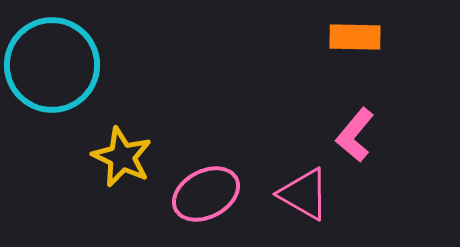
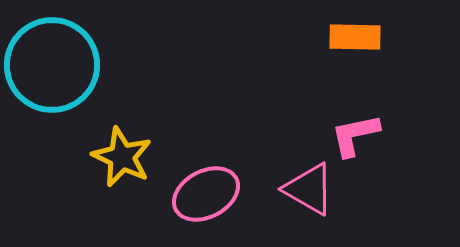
pink L-shape: rotated 38 degrees clockwise
pink triangle: moved 5 px right, 5 px up
